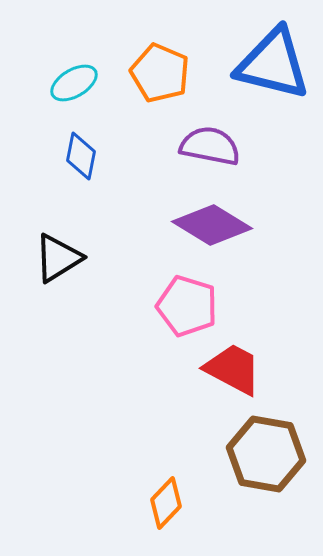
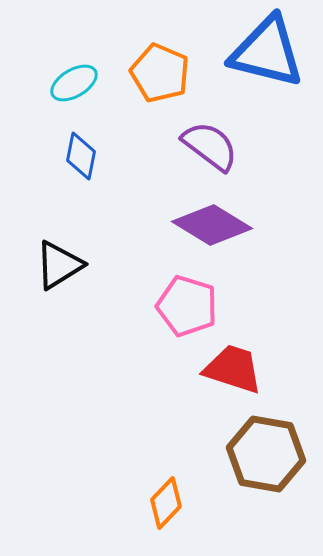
blue triangle: moved 6 px left, 12 px up
purple semicircle: rotated 26 degrees clockwise
black triangle: moved 1 px right, 7 px down
red trapezoid: rotated 10 degrees counterclockwise
